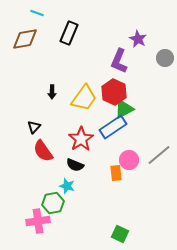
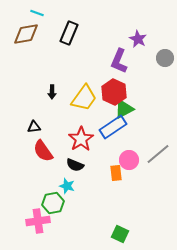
brown diamond: moved 1 px right, 5 px up
black triangle: rotated 40 degrees clockwise
gray line: moved 1 px left, 1 px up
